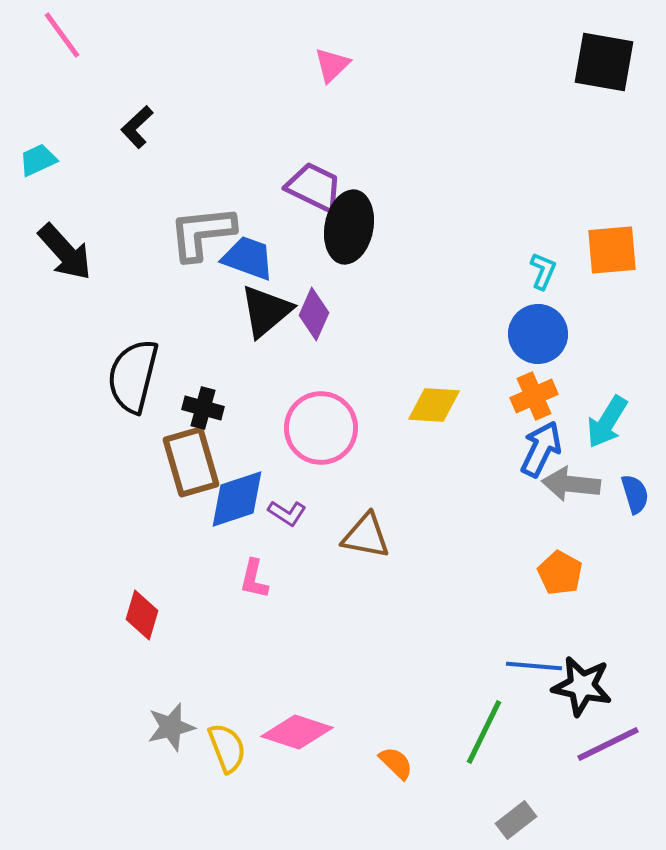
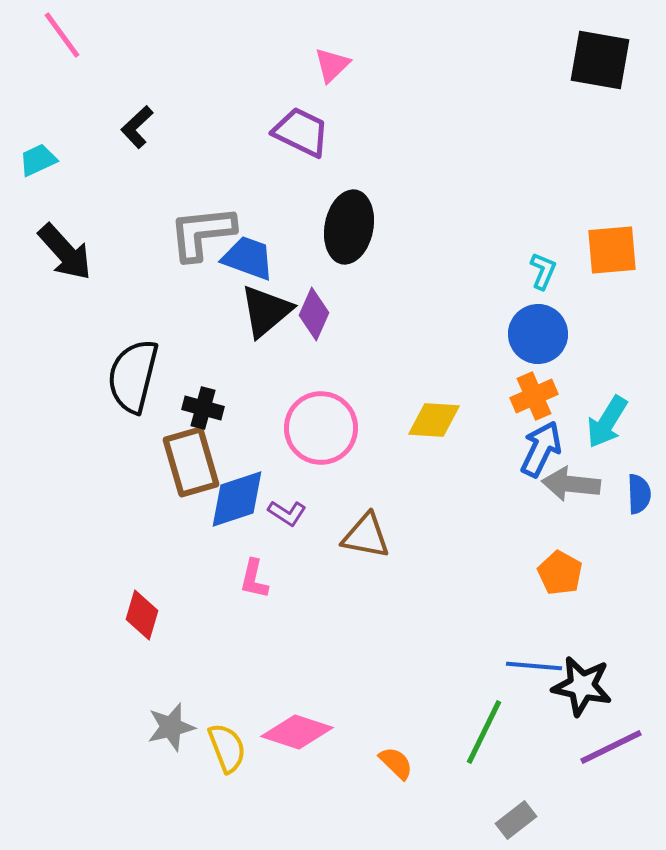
black square: moved 4 px left, 2 px up
purple trapezoid: moved 13 px left, 55 px up
yellow diamond: moved 15 px down
blue semicircle: moved 4 px right; rotated 15 degrees clockwise
purple line: moved 3 px right, 3 px down
